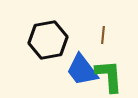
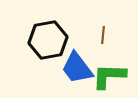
blue trapezoid: moved 5 px left, 2 px up
green L-shape: rotated 84 degrees counterclockwise
